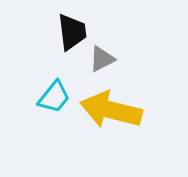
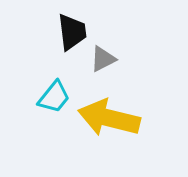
gray triangle: moved 1 px right
yellow arrow: moved 2 px left, 8 px down
